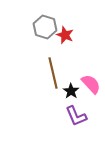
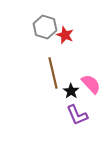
purple L-shape: moved 1 px right, 1 px up
